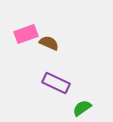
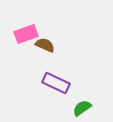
brown semicircle: moved 4 px left, 2 px down
